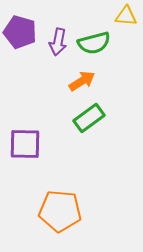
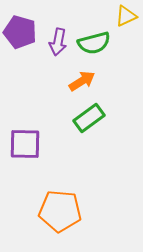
yellow triangle: rotated 30 degrees counterclockwise
